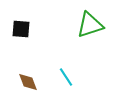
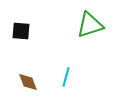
black square: moved 2 px down
cyan line: rotated 48 degrees clockwise
